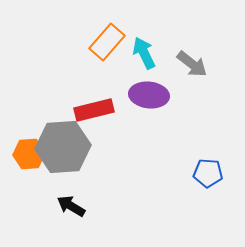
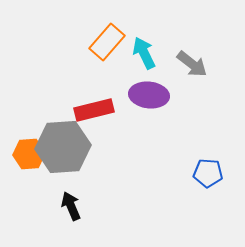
black arrow: rotated 36 degrees clockwise
